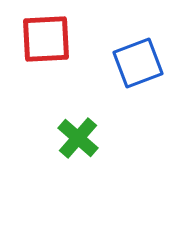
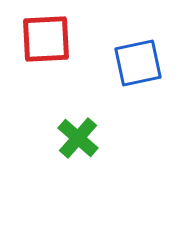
blue square: rotated 9 degrees clockwise
